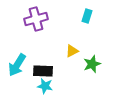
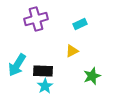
cyan rectangle: moved 7 px left, 8 px down; rotated 48 degrees clockwise
green star: moved 12 px down
cyan star: rotated 28 degrees clockwise
